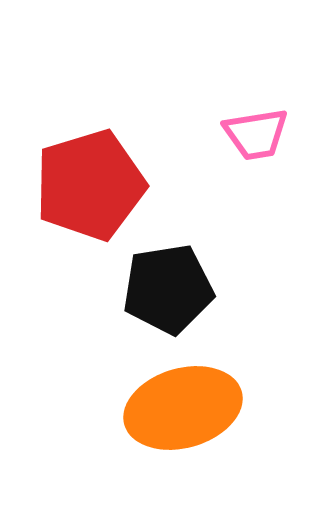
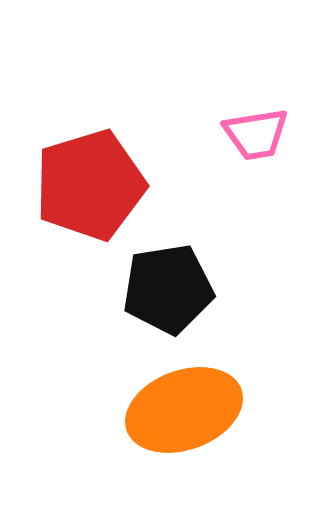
orange ellipse: moved 1 px right, 2 px down; rotated 4 degrees counterclockwise
